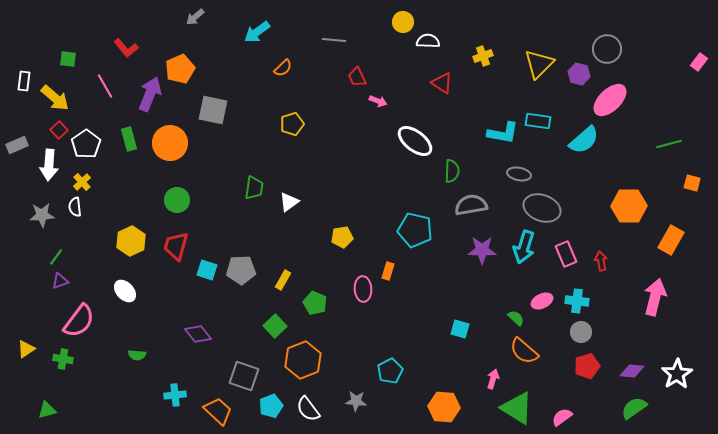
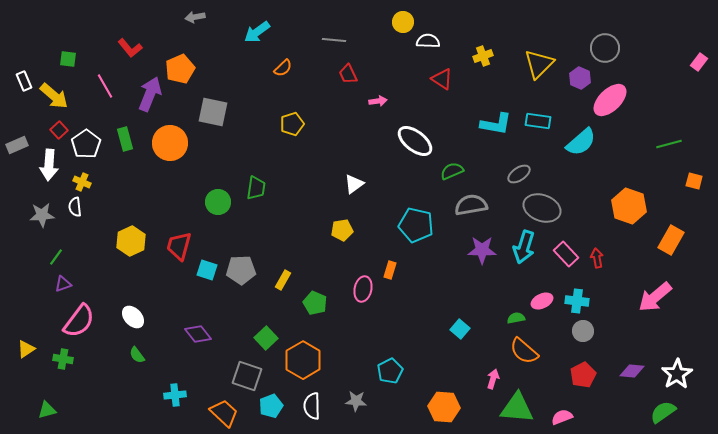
gray arrow at (195, 17): rotated 30 degrees clockwise
red L-shape at (126, 48): moved 4 px right
gray circle at (607, 49): moved 2 px left, 1 px up
purple hexagon at (579, 74): moved 1 px right, 4 px down; rotated 10 degrees clockwise
red trapezoid at (357, 77): moved 9 px left, 3 px up
white rectangle at (24, 81): rotated 30 degrees counterclockwise
red triangle at (442, 83): moved 4 px up
yellow arrow at (55, 98): moved 1 px left, 2 px up
pink arrow at (378, 101): rotated 30 degrees counterclockwise
gray square at (213, 110): moved 2 px down
cyan L-shape at (503, 133): moved 7 px left, 9 px up
green rectangle at (129, 139): moved 4 px left
cyan semicircle at (584, 140): moved 3 px left, 2 px down
green semicircle at (452, 171): rotated 115 degrees counterclockwise
gray ellipse at (519, 174): rotated 45 degrees counterclockwise
yellow cross at (82, 182): rotated 24 degrees counterclockwise
orange square at (692, 183): moved 2 px right, 2 px up
green trapezoid at (254, 188): moved 2 px right
green circle at (177, 200): moved 41 px right, 2 px down
white triangle at (289, 202): moved 65 px right, 18 px up
orange hexagon at (629, 206): rotated 20 degrees clockwise
cyan pentagon at (415, 230): moved 1 px right, 5 px up
yellow pentagon at (342, 237): moved 7 px up
red trapezoid at (176, 246): moved 3 px right
pink rectangle at (566, 254): rotated 20 degrees counterclockwise
red arrow at (601, 261): moved 4 px left, 3 px up
orange rectangle at (388, 271): moved 2 px right, 1 px up
purple triangle at (60, 281): moved 3 px right, 3 px down
pink ellipse at (363, 289): rotated 15 degrees clockwise
white ellipse at (125, 291): moved 8 px right, 26 px down
pink arrow at (655, 297): rotated 144 degrees counterclockwise
green semicircle at (516, 318): rotated 54 degrees counterclockwise
green square at (275, 326): moved 9 px left, 12 px down
cyan square at (460, 329): rotated 24 degrees clockwise
gray circle at (581, 332): moved 2 px right, 1 px up
green semicircle at (137, 355): rotated 48 degrees clockwise
orange hexagon at (303, 360): rotated 9 degrees counterclockwise
red pentagon at (587, 366): moved 4 px left, 9 px down; rotated 10 degrees counterclockwise
gray square at (244, 376): moved 3 px right
green triangle at (517, 408): rotated 27 degrees counterclockwise
green semicircle at (634, 408): moved 29 px right, 4 px down
white semicircle at (308, 409): moved 4 px right, 3 px up; rotated 36 degrees clockwise
orange trapezoid at (218, 411): moved 6 px right, 2 px down
pink semicircle at (562, 417): rotated 15 degrees clockwise
